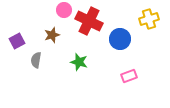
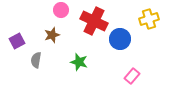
pink circle: moved 3 px left
red cross: moved 5 px right
pink rectangle: moved 3 px right; rotated 28 degrees counterclockwise
